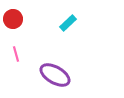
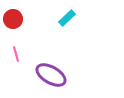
cyan rectangle: moved 1 px left, 5 px up
purple ellipse: moved 4 px left
